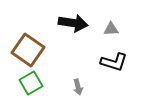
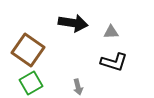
gray triangle: moved 3 px down
